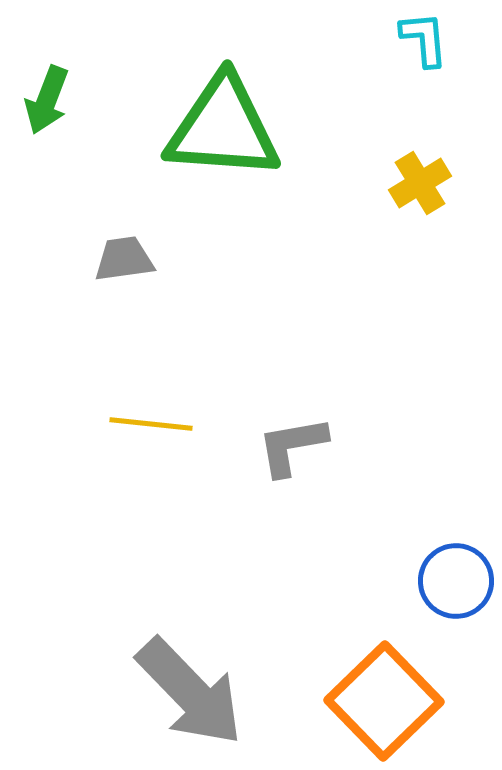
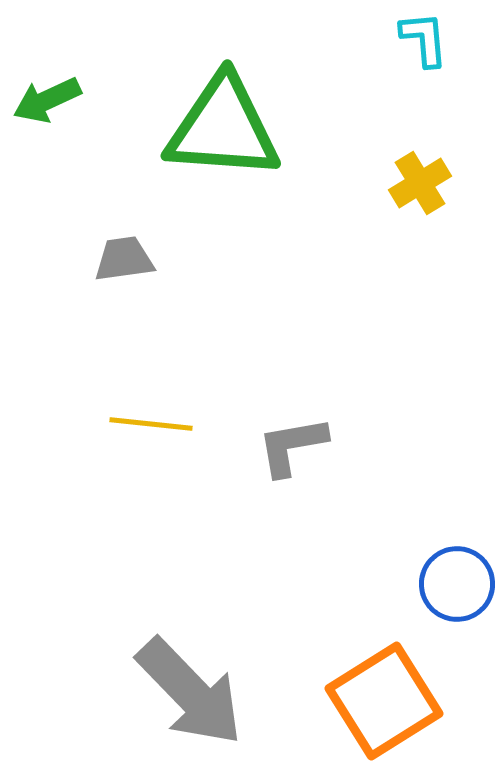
green arrow: rotated 44 degrees clockwise
blue circle: moved 1 px right, 3 px down
orange square: rotated 12 degrees clockwise
